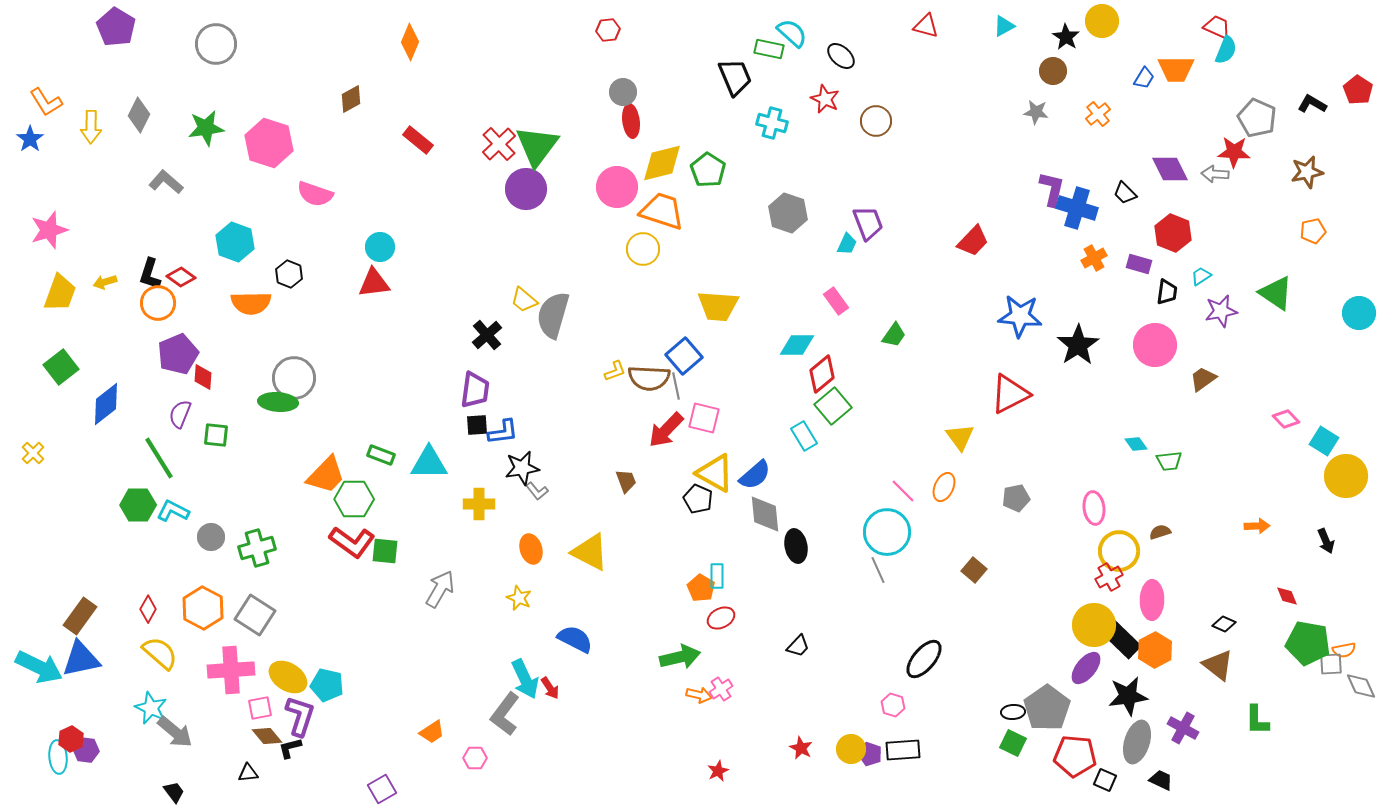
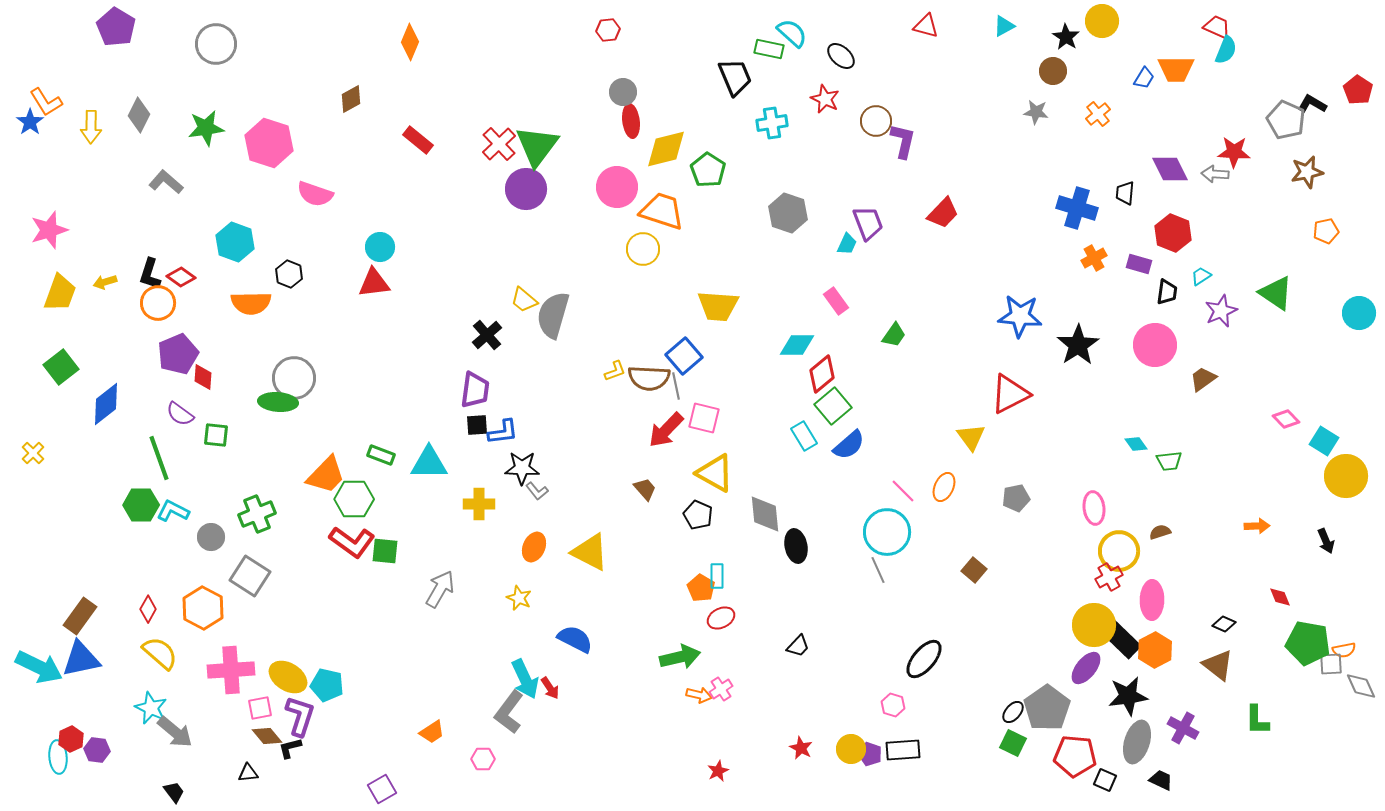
gray pentagon at (1257, 118): moved 29 px right, 2 px down
cyan cross at (772, 123): rotated 24 degrees counterclockwise
blue star at (30, 139): moved 17 px up
yellow diamond at (662, 163): moved 4 px right, 14 px up
purple L-shape at (1052, 189): moved 149 px left, 48 px up
black trapezoid at (1125, 193): rotated 50 degrees clockwise
orange pentagon at (1313, 231): moved 13 px right
red trapezoid at (973, 241): moved 30 px left, 28 px up
purple star at (1221, 311): rotated 12 degrees counterclockwise
purple semicircle at (180, 414): rotated 76 degrees counterclockwise
yellow triangle at (960, 437): moved 11 px right
green line at (159, 458): rotated 12 degrees clockwise
black star at (522, 468): rotated 12 degrees clockwise
blue semicircle at (755, 475): moved 94 px right, 30 px up
brown trapezoid at (626, 481): moved 19 px right, 8 px down; rotated 20 degrees counterclockwise
black pentagon at (698, 499): moved 16 px down
green hexagon at (138, 505): moved 3 px right
green cross at (257, 548): moved 34 px up; rotated 6 degrees counterclockwise
orange ellipse at (531, 549): moved 3 px right, 2 px up; rotated 40 degrees clockwise
red diamond at (1287, 596): moved 7 px left, 1 px down
gray square at (255, 615): moved 5 px left, 39 px up
black ellipse at (1013, 712): rotated 45 degrees counterclockwise
gray L-shape at (505, 714): moved 4 px right, 2 px up
purple hexagon at (86, 750): moved 11 px right
pink hexagon at (475, 758): moved 8 px right, 1 px down
